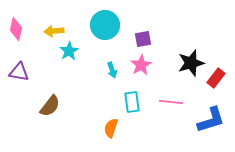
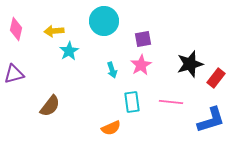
cyan circle: moved 1 px left, 4 px up
black star: moved 1 px left, 1 px down
purple triangle: moved 5 px left, 2 px down; rotated 25 degrees counterclockwise
orange semicircle: rotated 132 degrees counterclockwise
